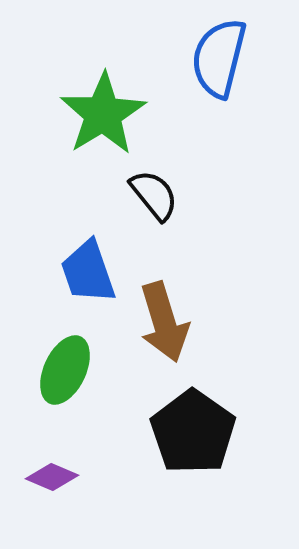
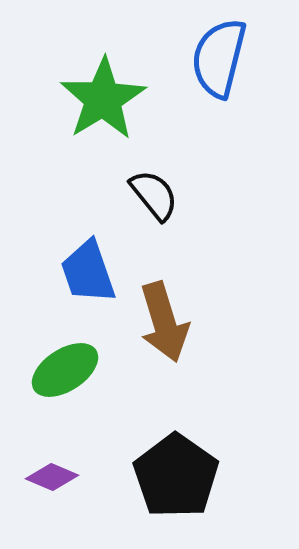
green star: moved 15 px up
green ellipse: rotated 32 degrees clockwise
black pentagon: moved 17 px left, 44 px down
